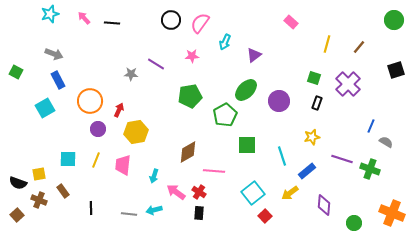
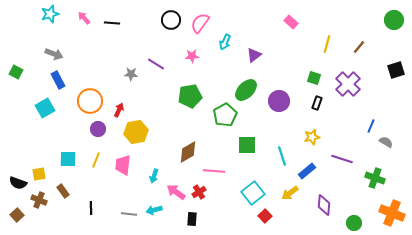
green cross at (370, 169): moved 5 px right, 9 px down
red cross at (199, 192): rotated 24 degrees clockwise
black rectangle at (199, 213): moved 7 px left, 6 px down
